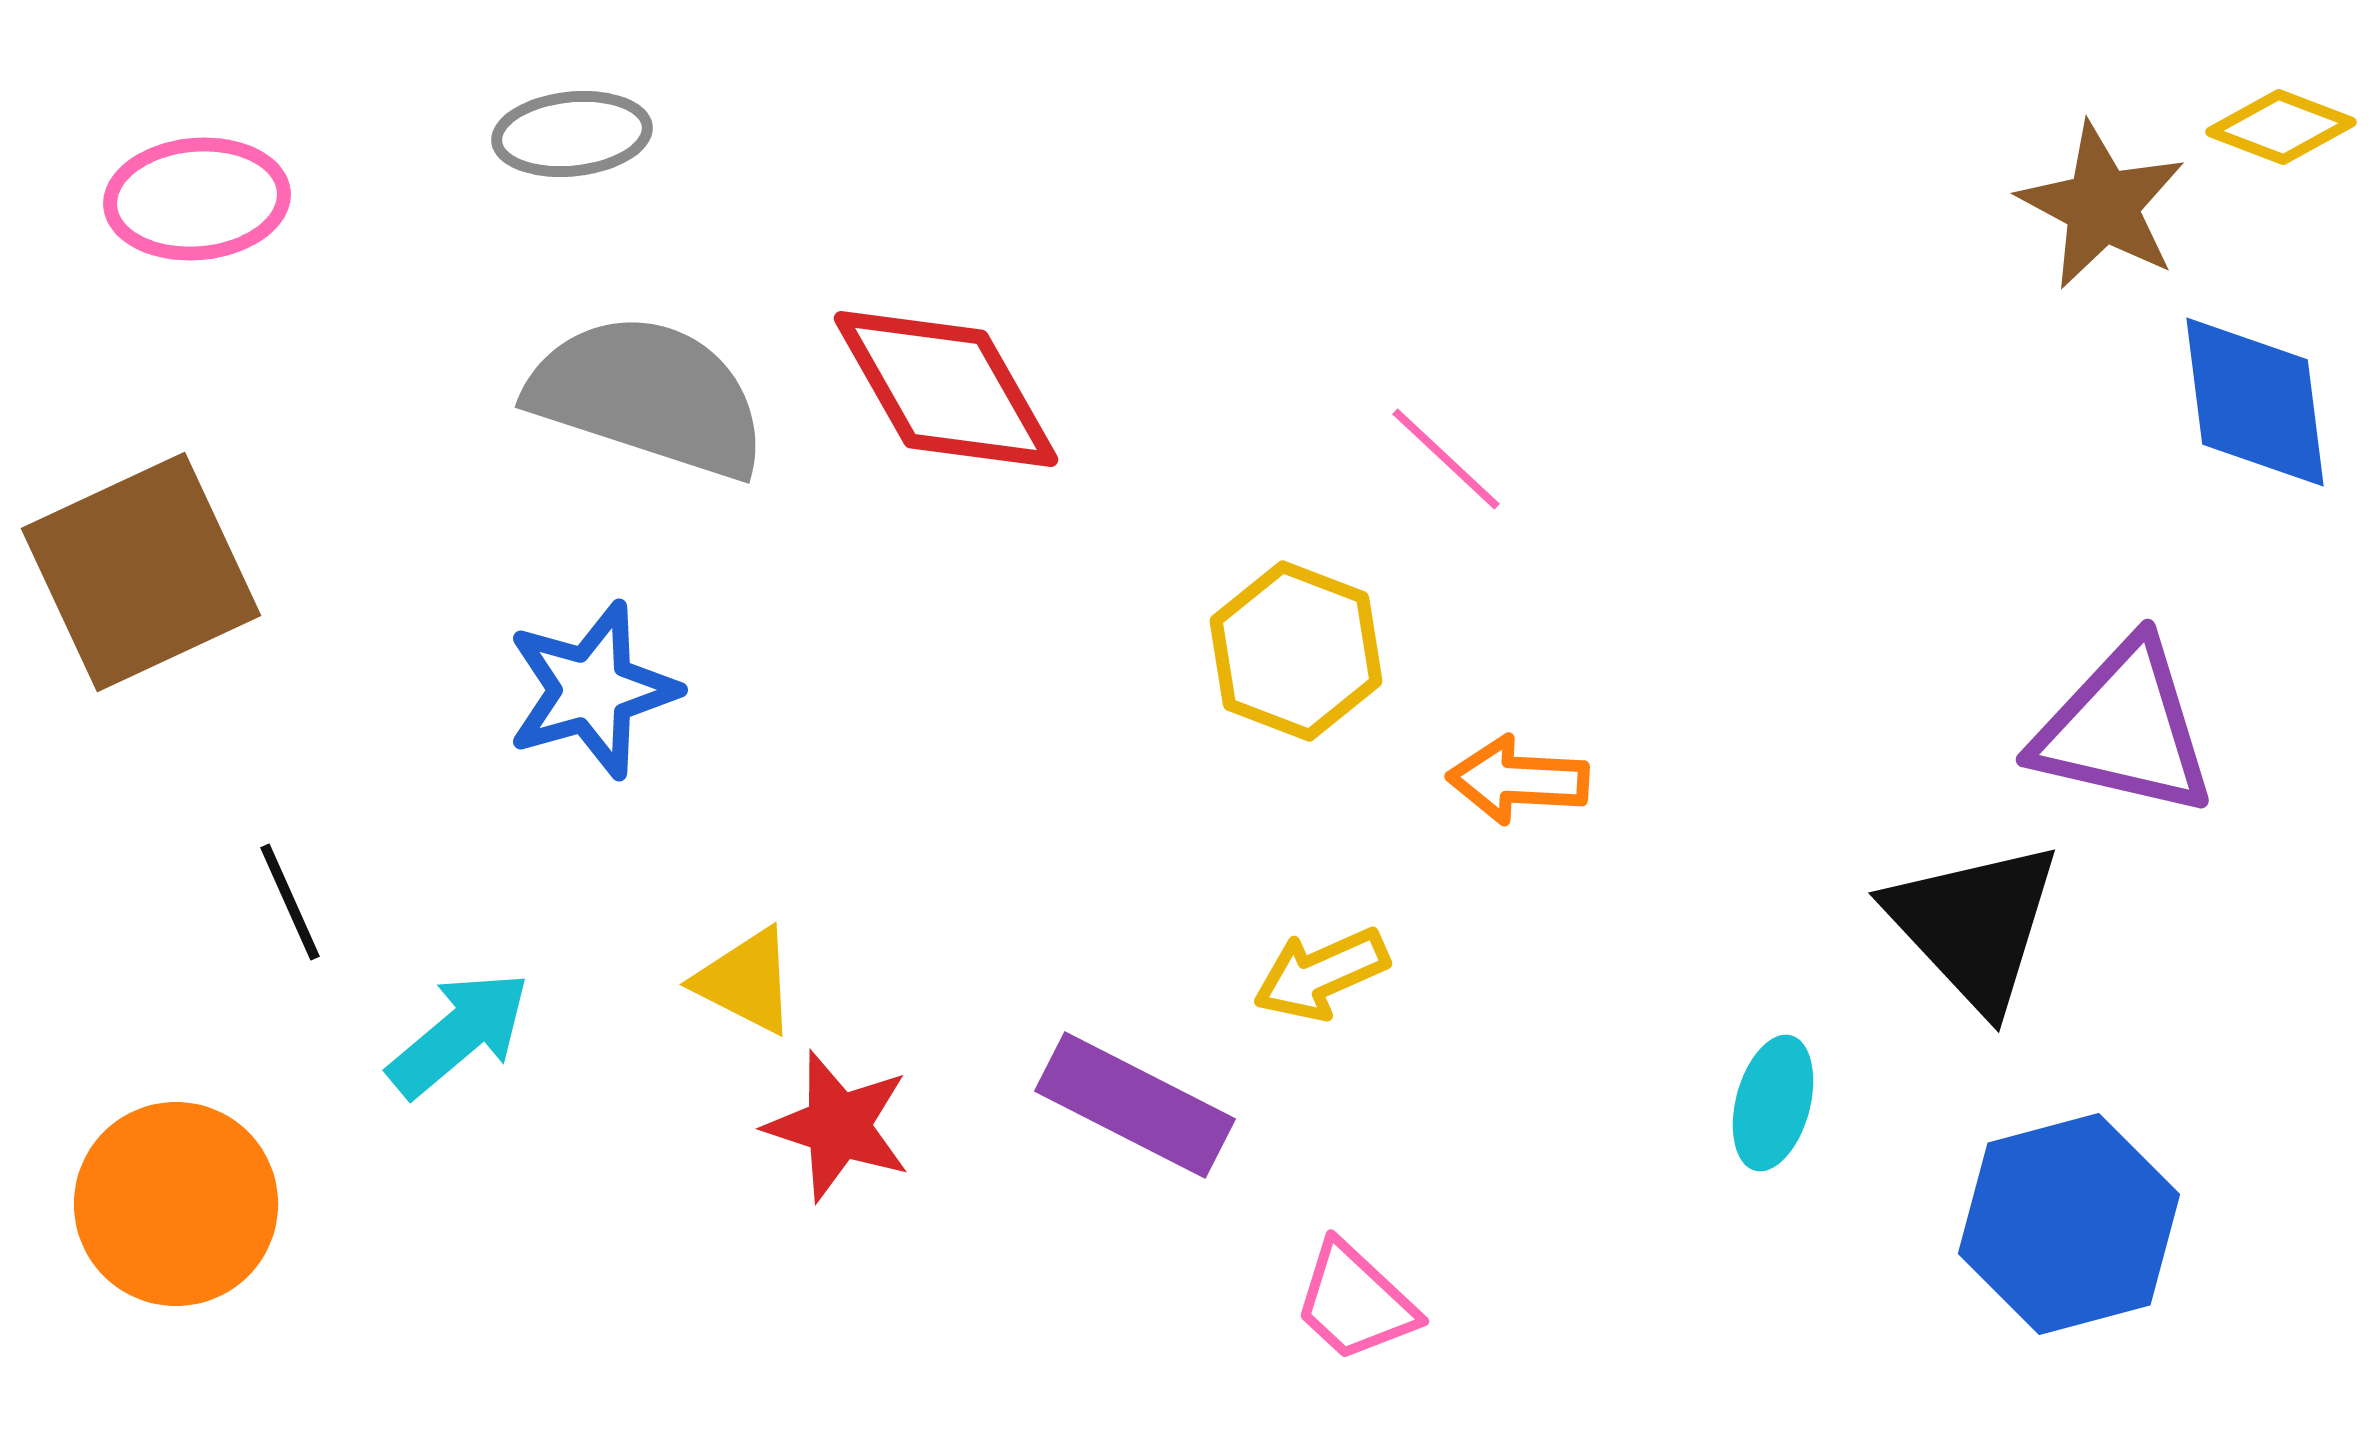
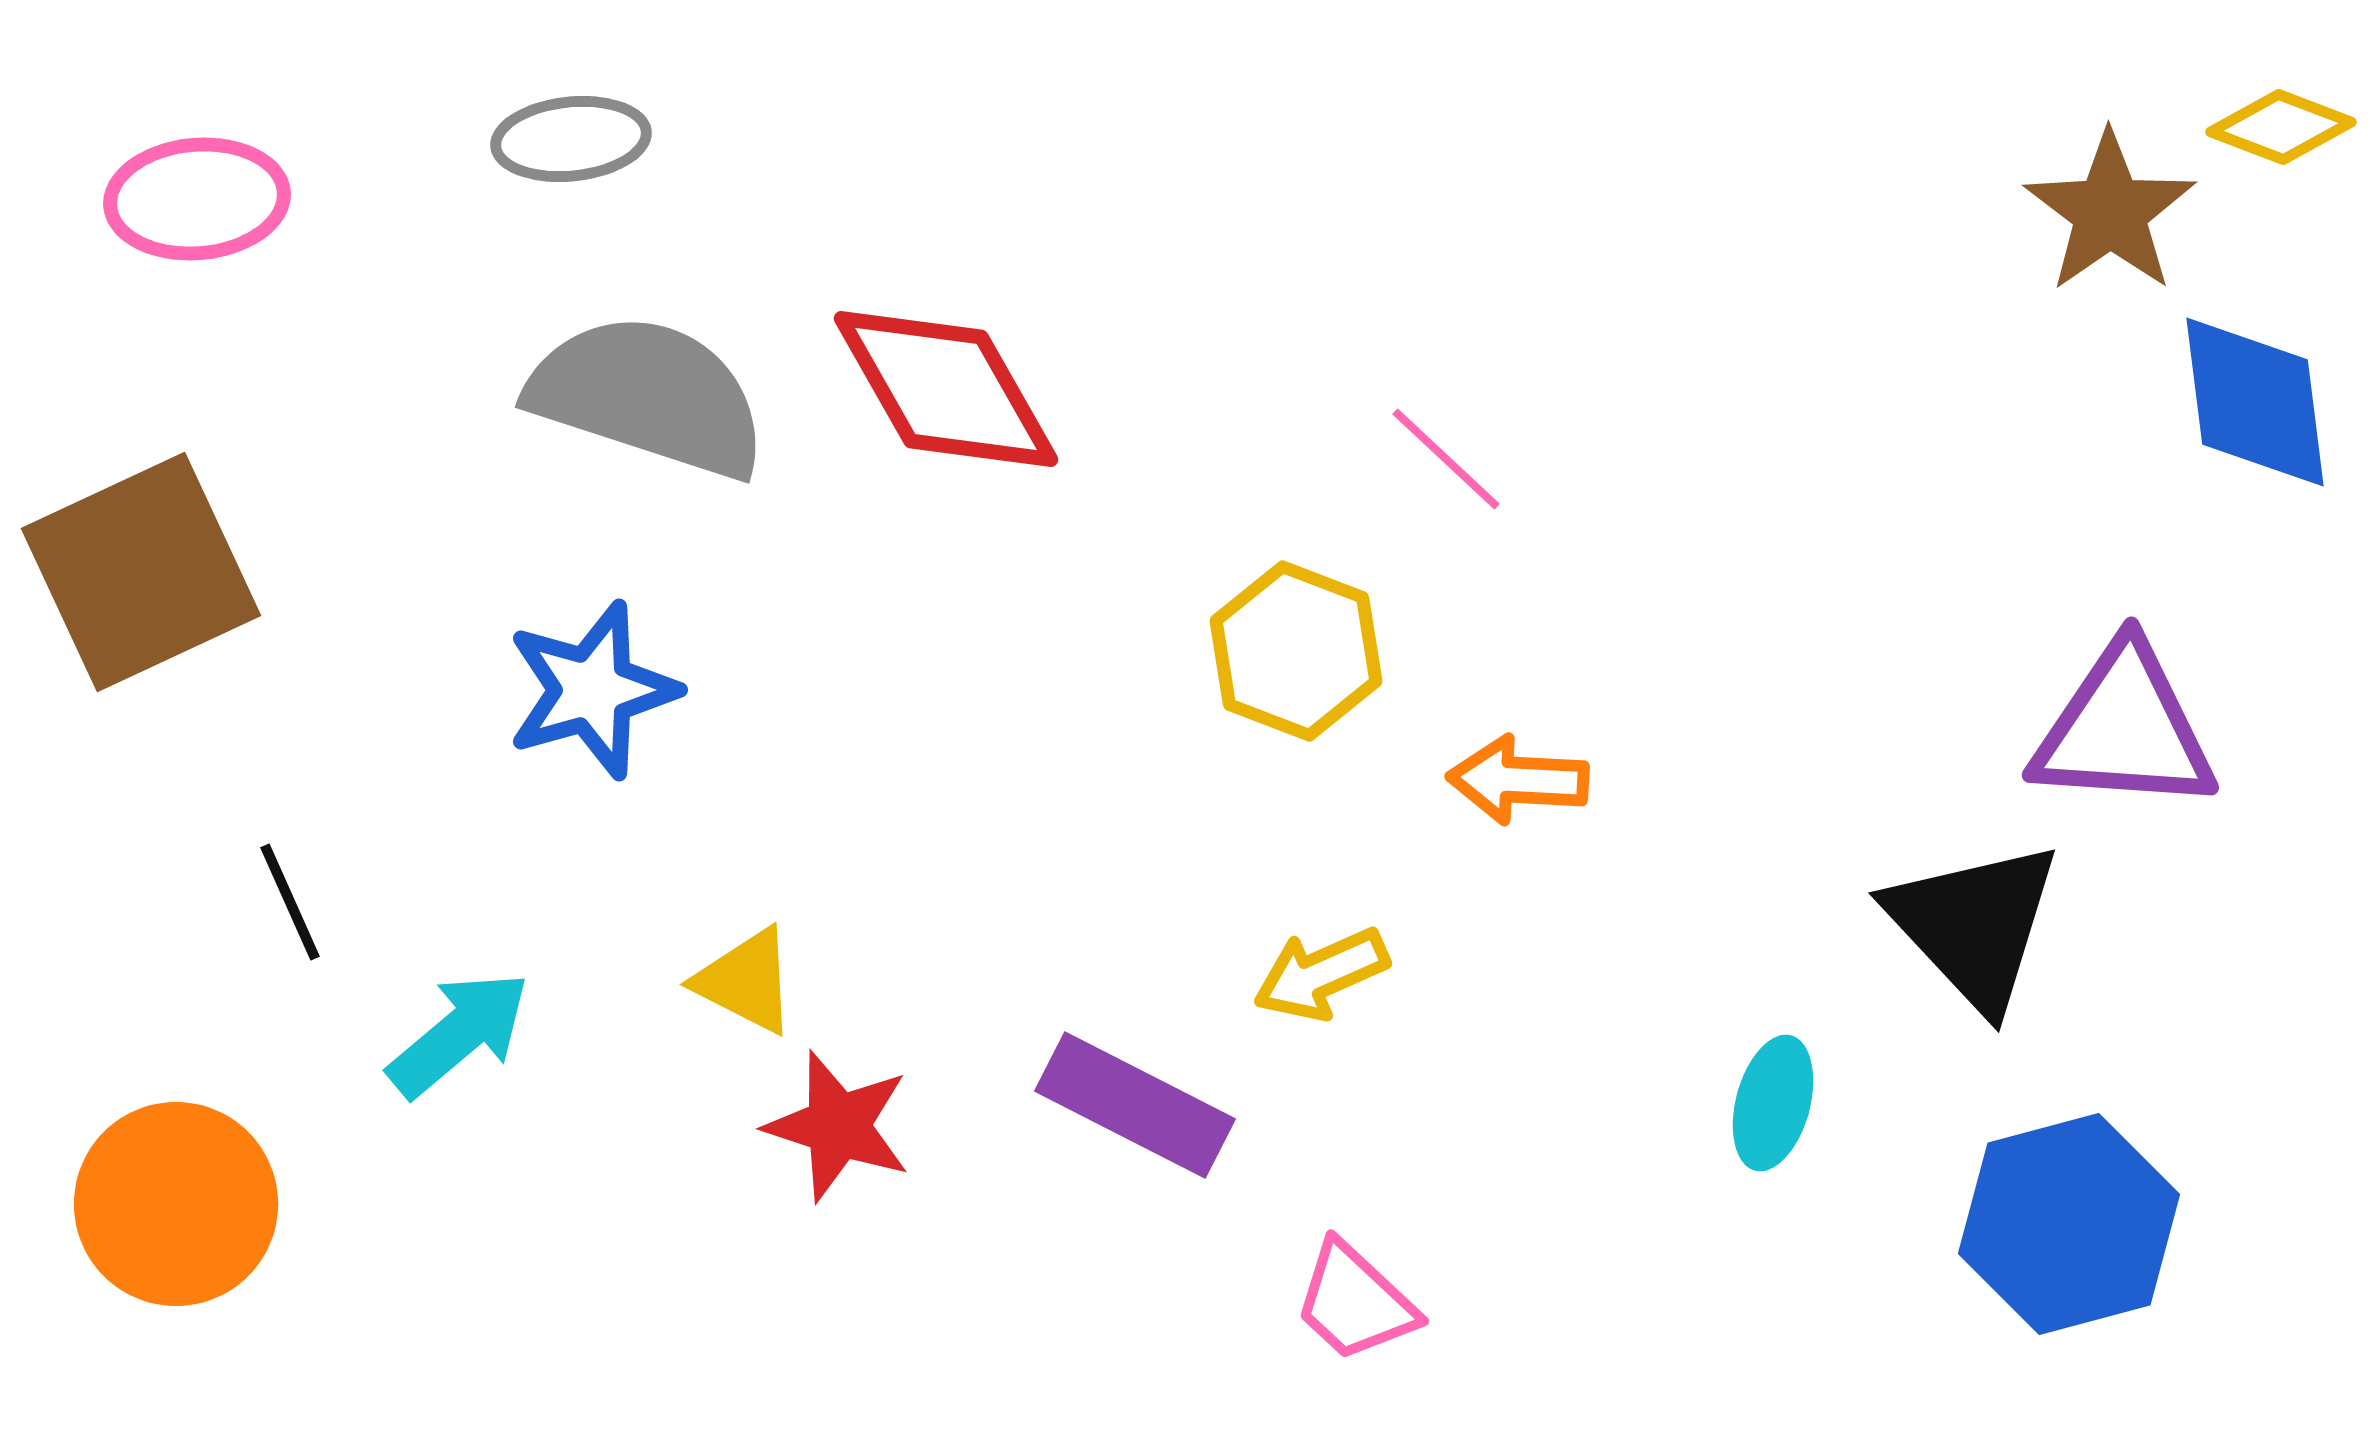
gray ellipse: moved 1 px left, 5 px down
brown star: moved 8 px right, 6 px down; rotated 9 degrees clockwise
purple triangle: rotated 9 degrees counterclockwise
